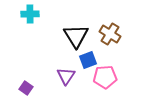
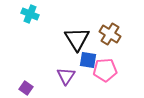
cyan cross: rotated 24 degrees clockwise
black triangle: moved 1 px right, 3 px down
blue square: rotated 30 degrees clockwise
pink pentagon: moved 7 px up
